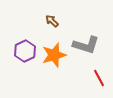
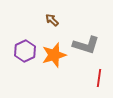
brown arrow: moved 1 px up
red line: rotated 36 degrees clockwise
